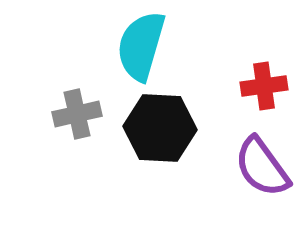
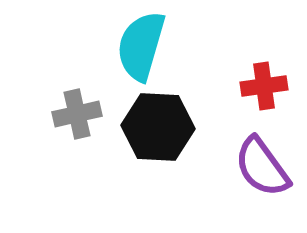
black hexagon: moved 2 px left, 1 px up
